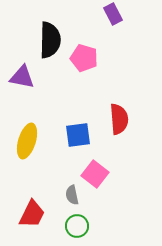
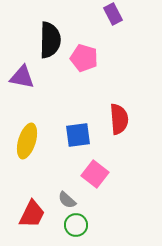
gray semicircle: moved 5 px left, 5 px down; rotated 36 degrees counterclockwise
green circle: moved 1 px left, 1 px up
